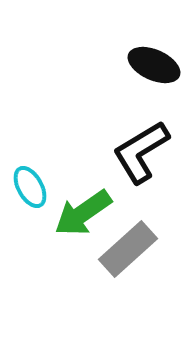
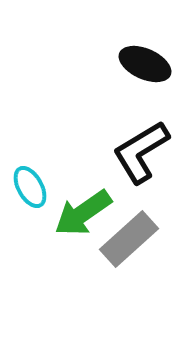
black ellipse: moved 9 px left, 1 px up
gray rectangle: moved 1 px right, 10 px up
